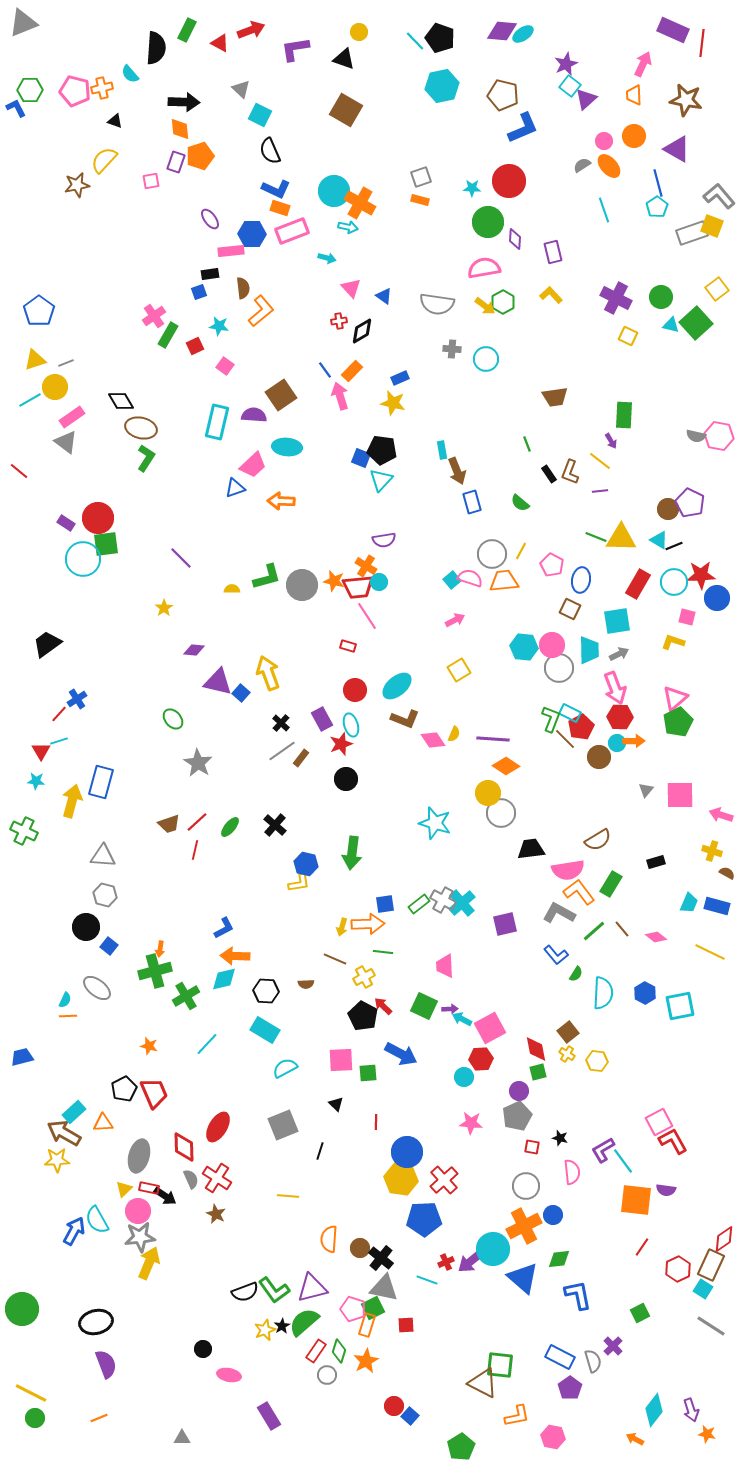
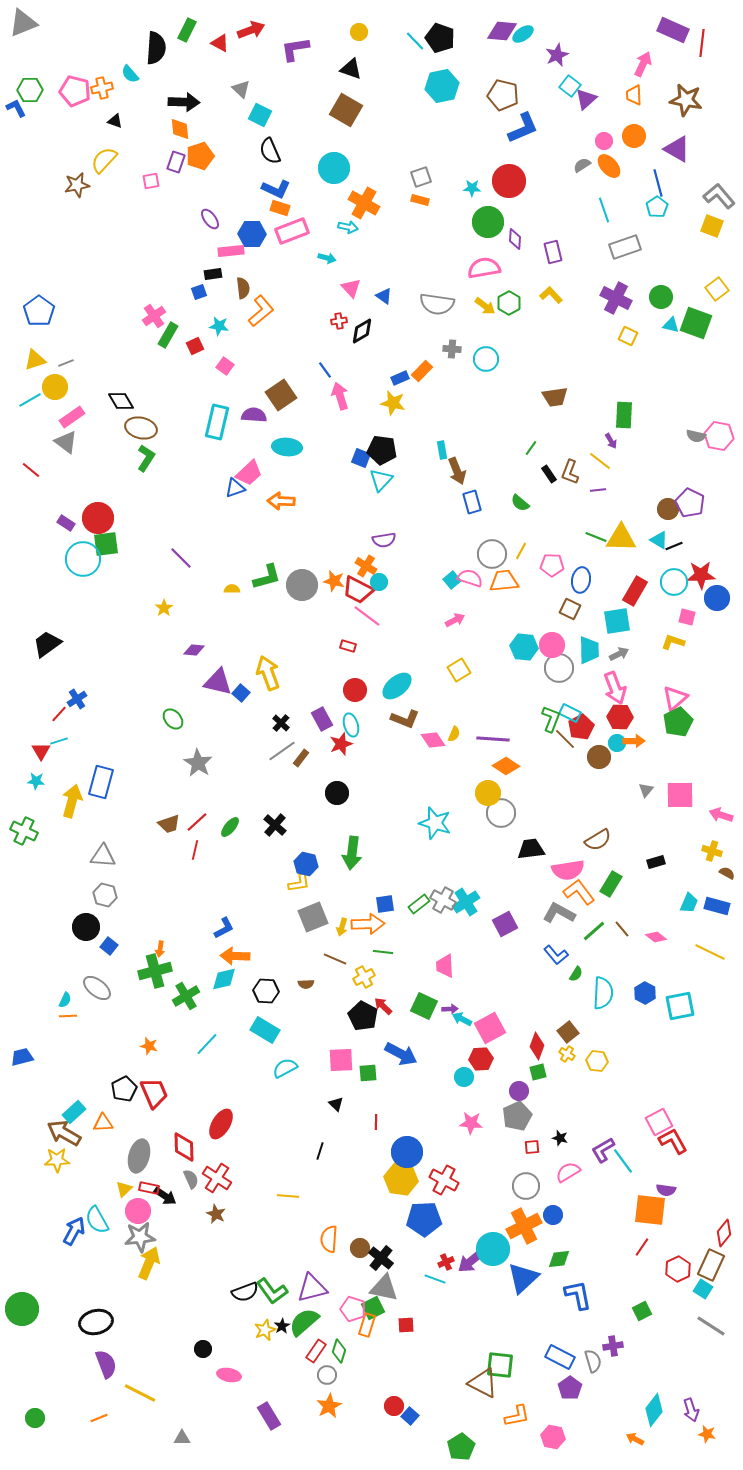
black triangle at (344, 59): moved 7 px right, 10 px down
purple star at (566, 64): moved 9 px left, 9 px up
cyan circle at (334, 191): moved 23 px up
orange cross at (360, 203): moved 4 px right
gray rectangle at (692, 233): moved 67 px left, 14 px down
black rectangle at (210, 274): moved 3 px right
green hexagon at (503, 302): moved 6 px right, 1 px down
green square at (696, 323): rotated 28 degrees counterclockwise
orange rectangle at (352, 371): moved 70 px right
green line at (527, 444): moved 4 px right, 4 px down; rotated 56 degrees clockwise
pink trapezoid at (253, 465): moved 4 px left, 8 px down
red line at (19, 471): moved 12 px right, 1 px up
purple line at (600, 491): moved 2 px left, 1 px up
pink pentagon at (552, 565): rotated 25 degrees counterclockwise
red rectangle at (638, 584): moved 3 px left, 7 px down
red trapezoid at (358, 587): moved 3 px down; rotated 32 degrees clockwise
pink line at (367, 616): rotated 20 degrees counterclockwise
black circle at (346, 779): moved 9 px left, 14 px down
cyan cross at (462, 903): moved 4 px right, 1 px up; rotated 8 degrees clockwise
purple square at (505, 924): rotated 15 degrees counterclockwise
red diamond at (536, 1049): moved 1 px right, 3 px up; rotated 32 degrees clockwise
gray square at (283, 1125): moved 30 px right, 208 px up
red ellipse at (218, 1127): moved 3 px right, 3 px up
red square at (532, 1147): rotated 14 degrees counterclockwise
pink semicircle at (572, 1172): moved 4 px left; rotated 115 degrees counterclockwise
red cross at (444, 1180): rotated 20 degrees counterclockwise
orange square at (636, 1200): moved 14 px right, 10 px down
red diamond at (724, 1239): moved 6 px up; rotated 16 degrees counterclockwise
blue triangle at (523, 1278): rotated 36 degrees clockwise
cyan line at (427, 1280): moved 8 px right, 1 px up
green L-shape at (274, 1290): moved 2 px left, 1 px down
green square at (640, 1313): moved 2 px right, 2 px up
purple cross at (613, 1346): rotated 36 degrees clockwise
orange star at (366, 1361): moved 37 px left, 45 px down
yellow line at (31, 1393): moved 109 px right
